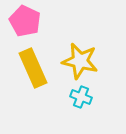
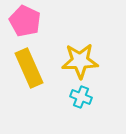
yellow star: rotated 15 degrees counterclockwise
yellow rectangle: moved 4 px left
